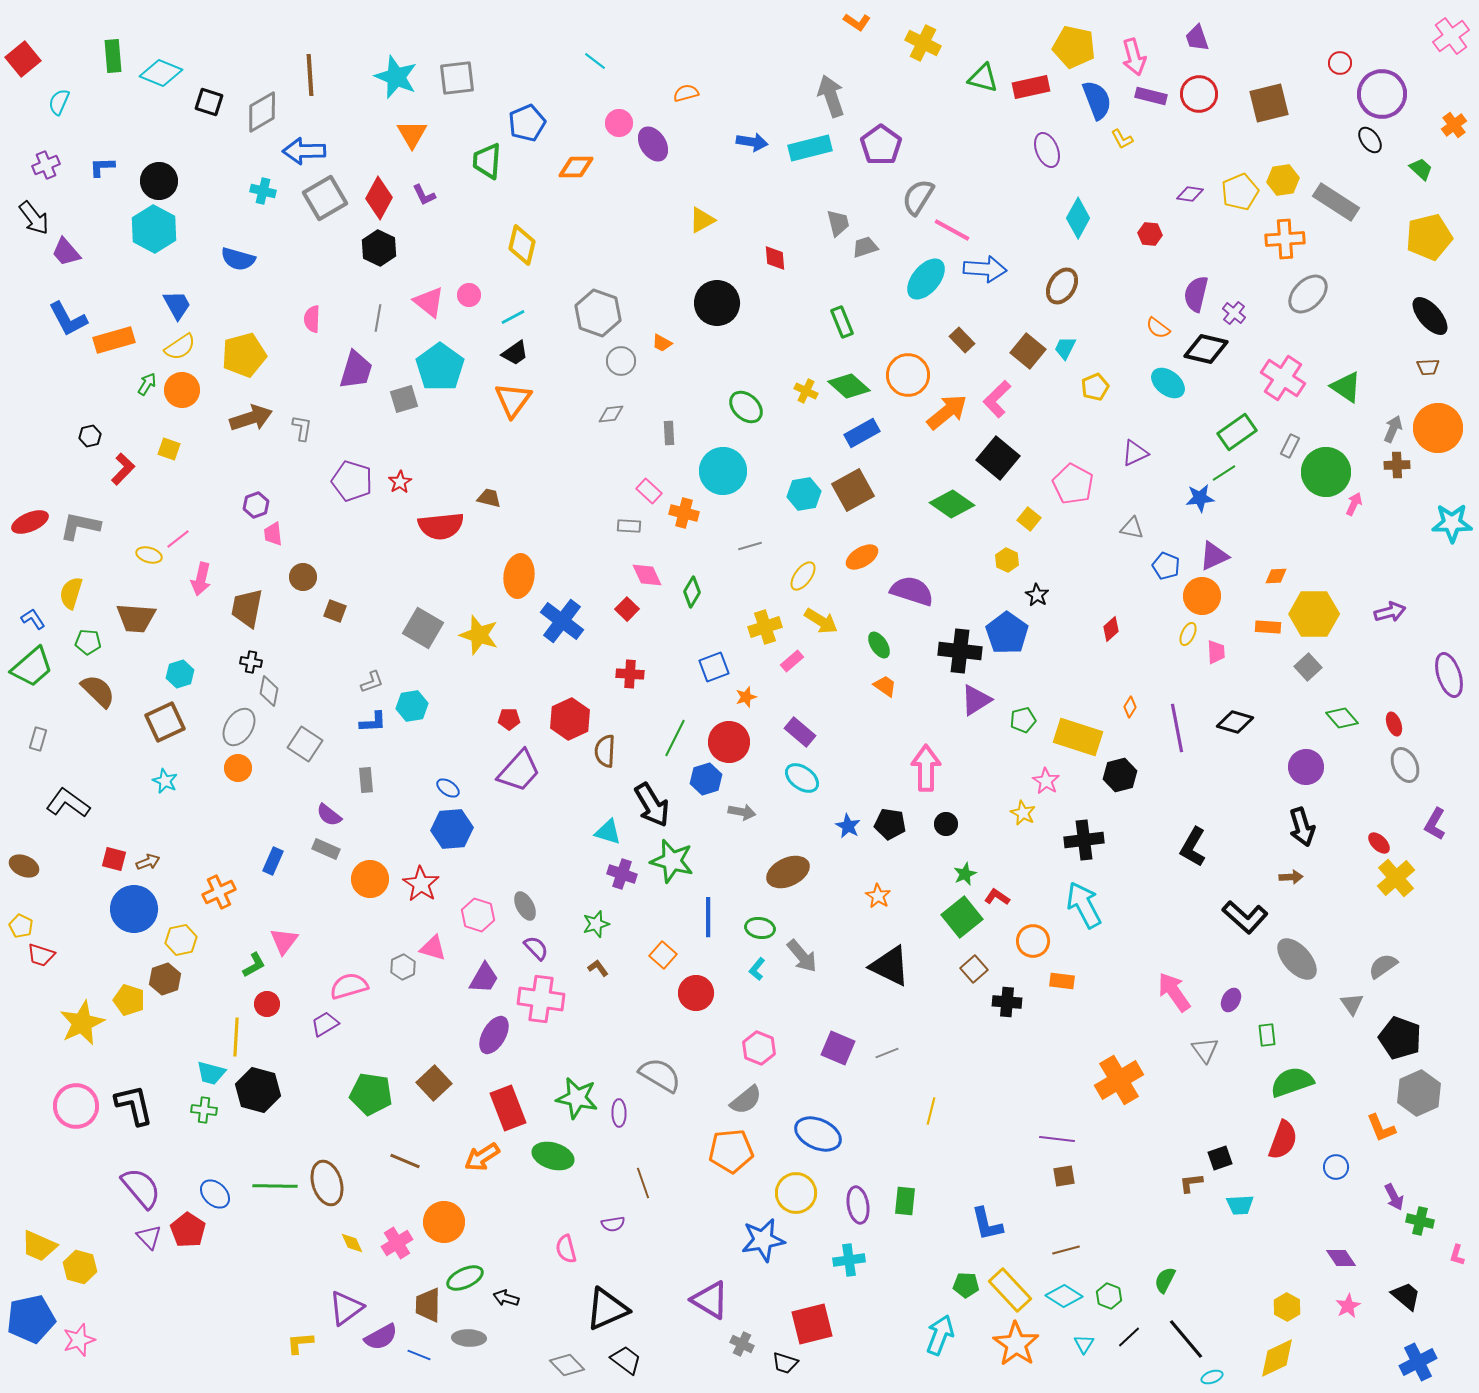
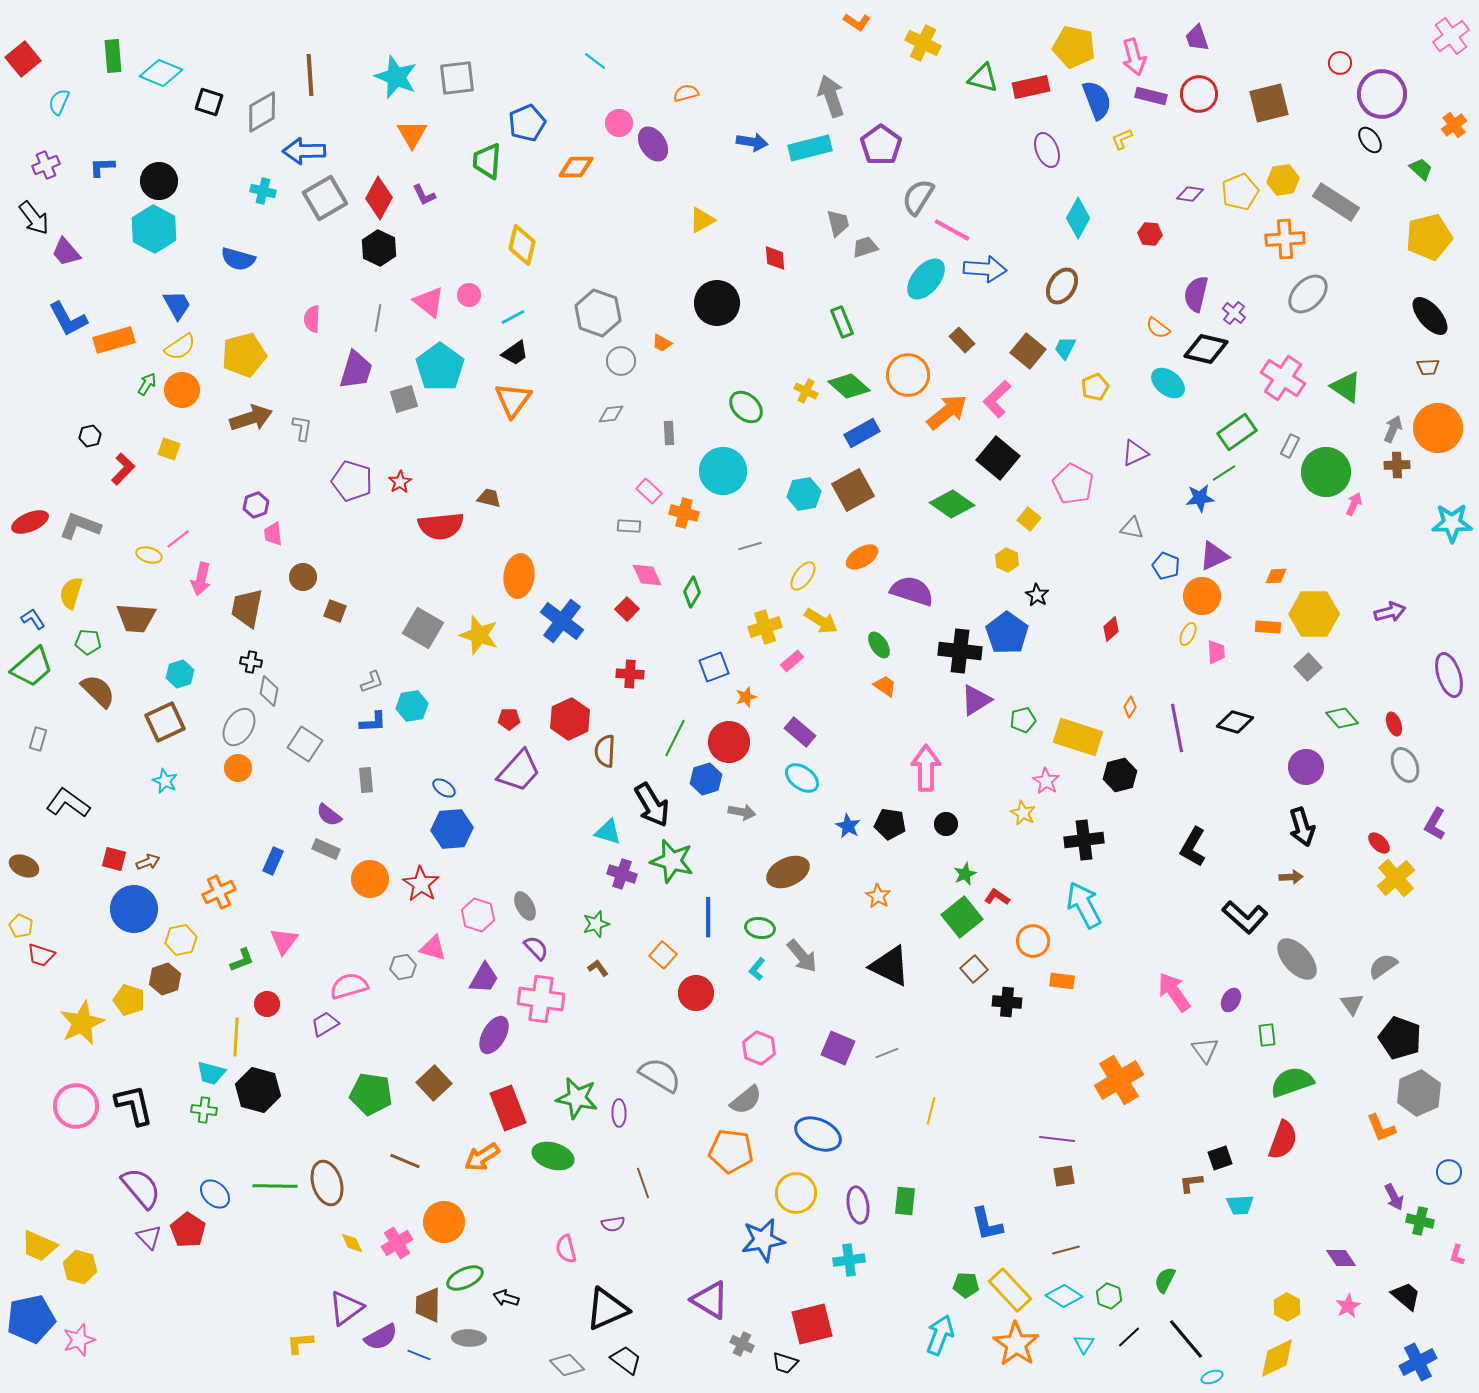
yellow L-shape at (1122, 139): rotated 95 degrees clockwise
gray L-shape at (80, 526): rotated 9 degrees clockwise
blue ellipse at (448, 788): moved 4 px left
green L-shape at (254, 965): moved 12 px left, 5 px up; rotated 8 degrees clockwise
gray hexagon at (403, 967): rotated 15 degrees clockwise
orange pentagon at (731, 1151): rotated 12 degrees clockwise
blue circle at (1336, 1167): moved 113 px right, 5 px down
